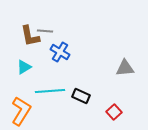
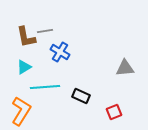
gray line: rotated 14 degrees counterclockwise
brown L-shape: moved 4 px left, 1 px down
cyan line: moved 5 px left, 4 px up
red square: rotated 21 degrees clockwise
